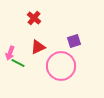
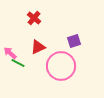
pink arrow: rotated 112 degrees clockwise
